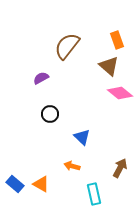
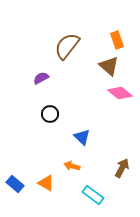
brown arrow: moved 2 px right
orange triangle: moved 5 px right, 1 px up
cyan rectangle: moved 1 px left, 1 px down; rotated 40 degrees counterclockwise
